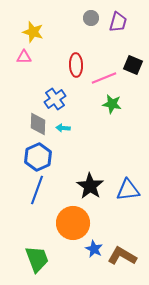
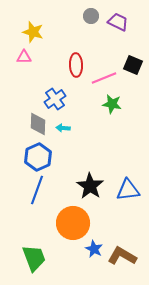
gray circle: moved 2 px up
purple trapezoid: rotated 80 degrees counterclockwise
green trapezoid: moved 3 px left, 1 px up
